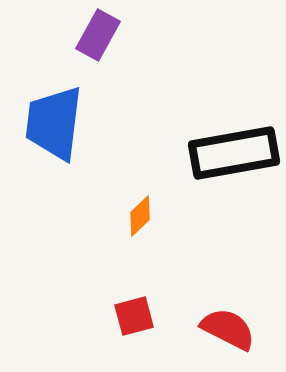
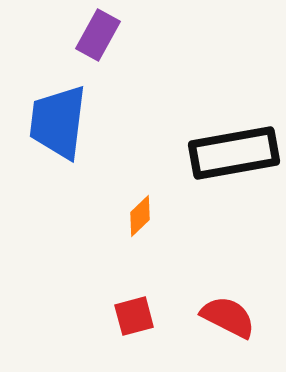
blue trapezoid: moved 4 px right, 1 px up
red semicircle: moved 12 px up
